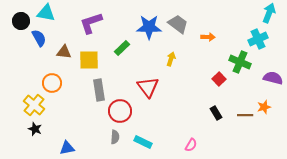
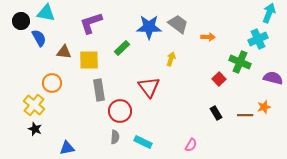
red triangle: moved 1 px right
